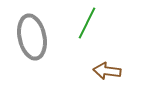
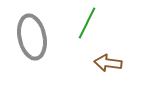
brown arrow: moved 1 px right, 8 px up
